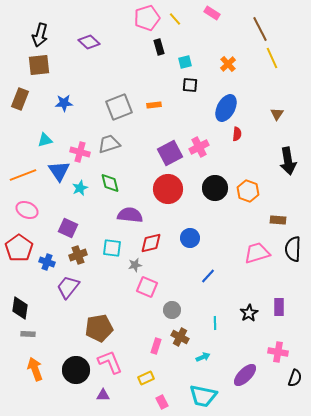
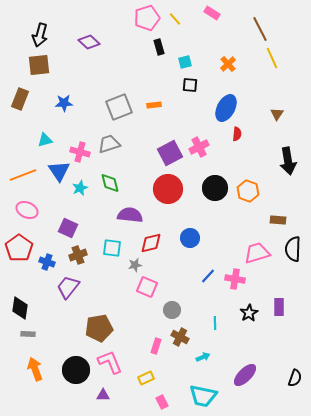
pink cross at (278, 352): moved 43 px left, 73 px up
